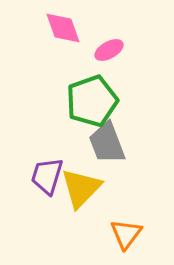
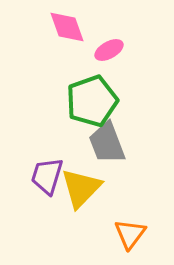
pink diamond: moved 4 px right, 1 px up
orange triangle: moved 4 px right
